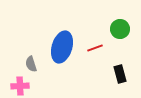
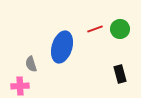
red line: moved 19 px up
